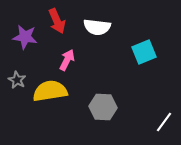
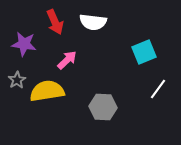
red arrow: moved 2 px left, 1 px down
white semicircle: moved 4 px left, 5 px up
purple star: moved 1 px left, 7 px down
pink arrow: rotated 20 degrees clockwise
gray star: rotated 12 degrees clockwise
yellow semicircle: moved 3 px left
white line: moved 6 px left, 33 px up
